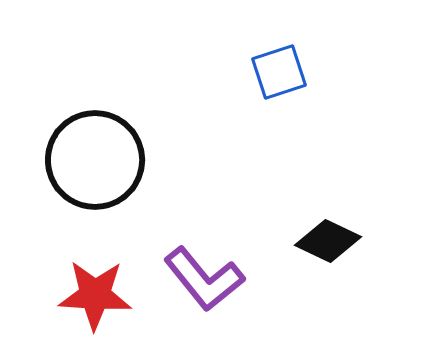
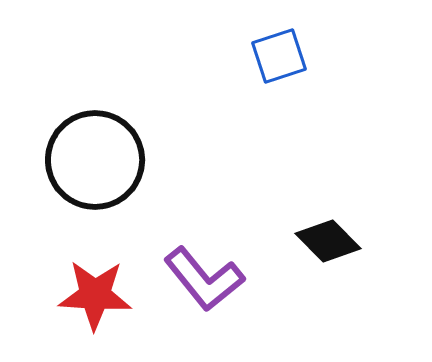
blue square: moved 16 px up
black diamond: rotated 20 degrees clockwise
